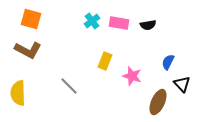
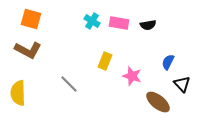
cyan cross: rotated 21 degrees counterclockwise
gray line: moved 2 px up
brown ellipse: rotated 75 degrees counterclockwise
